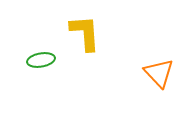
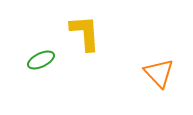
green ellipse: rotated 16 degrees counterclockwise
